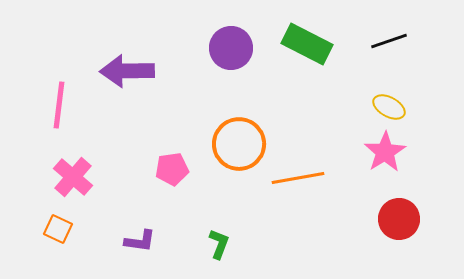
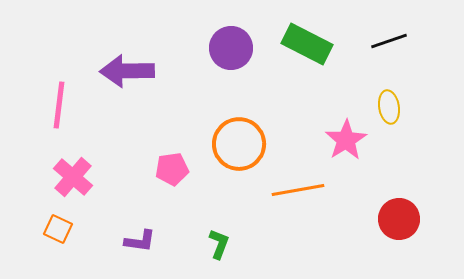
yellow ellipse: rotated 52 degrees clockwise
pink star: moved 39 px left, 12 px up
orange line: moved 12 px down
